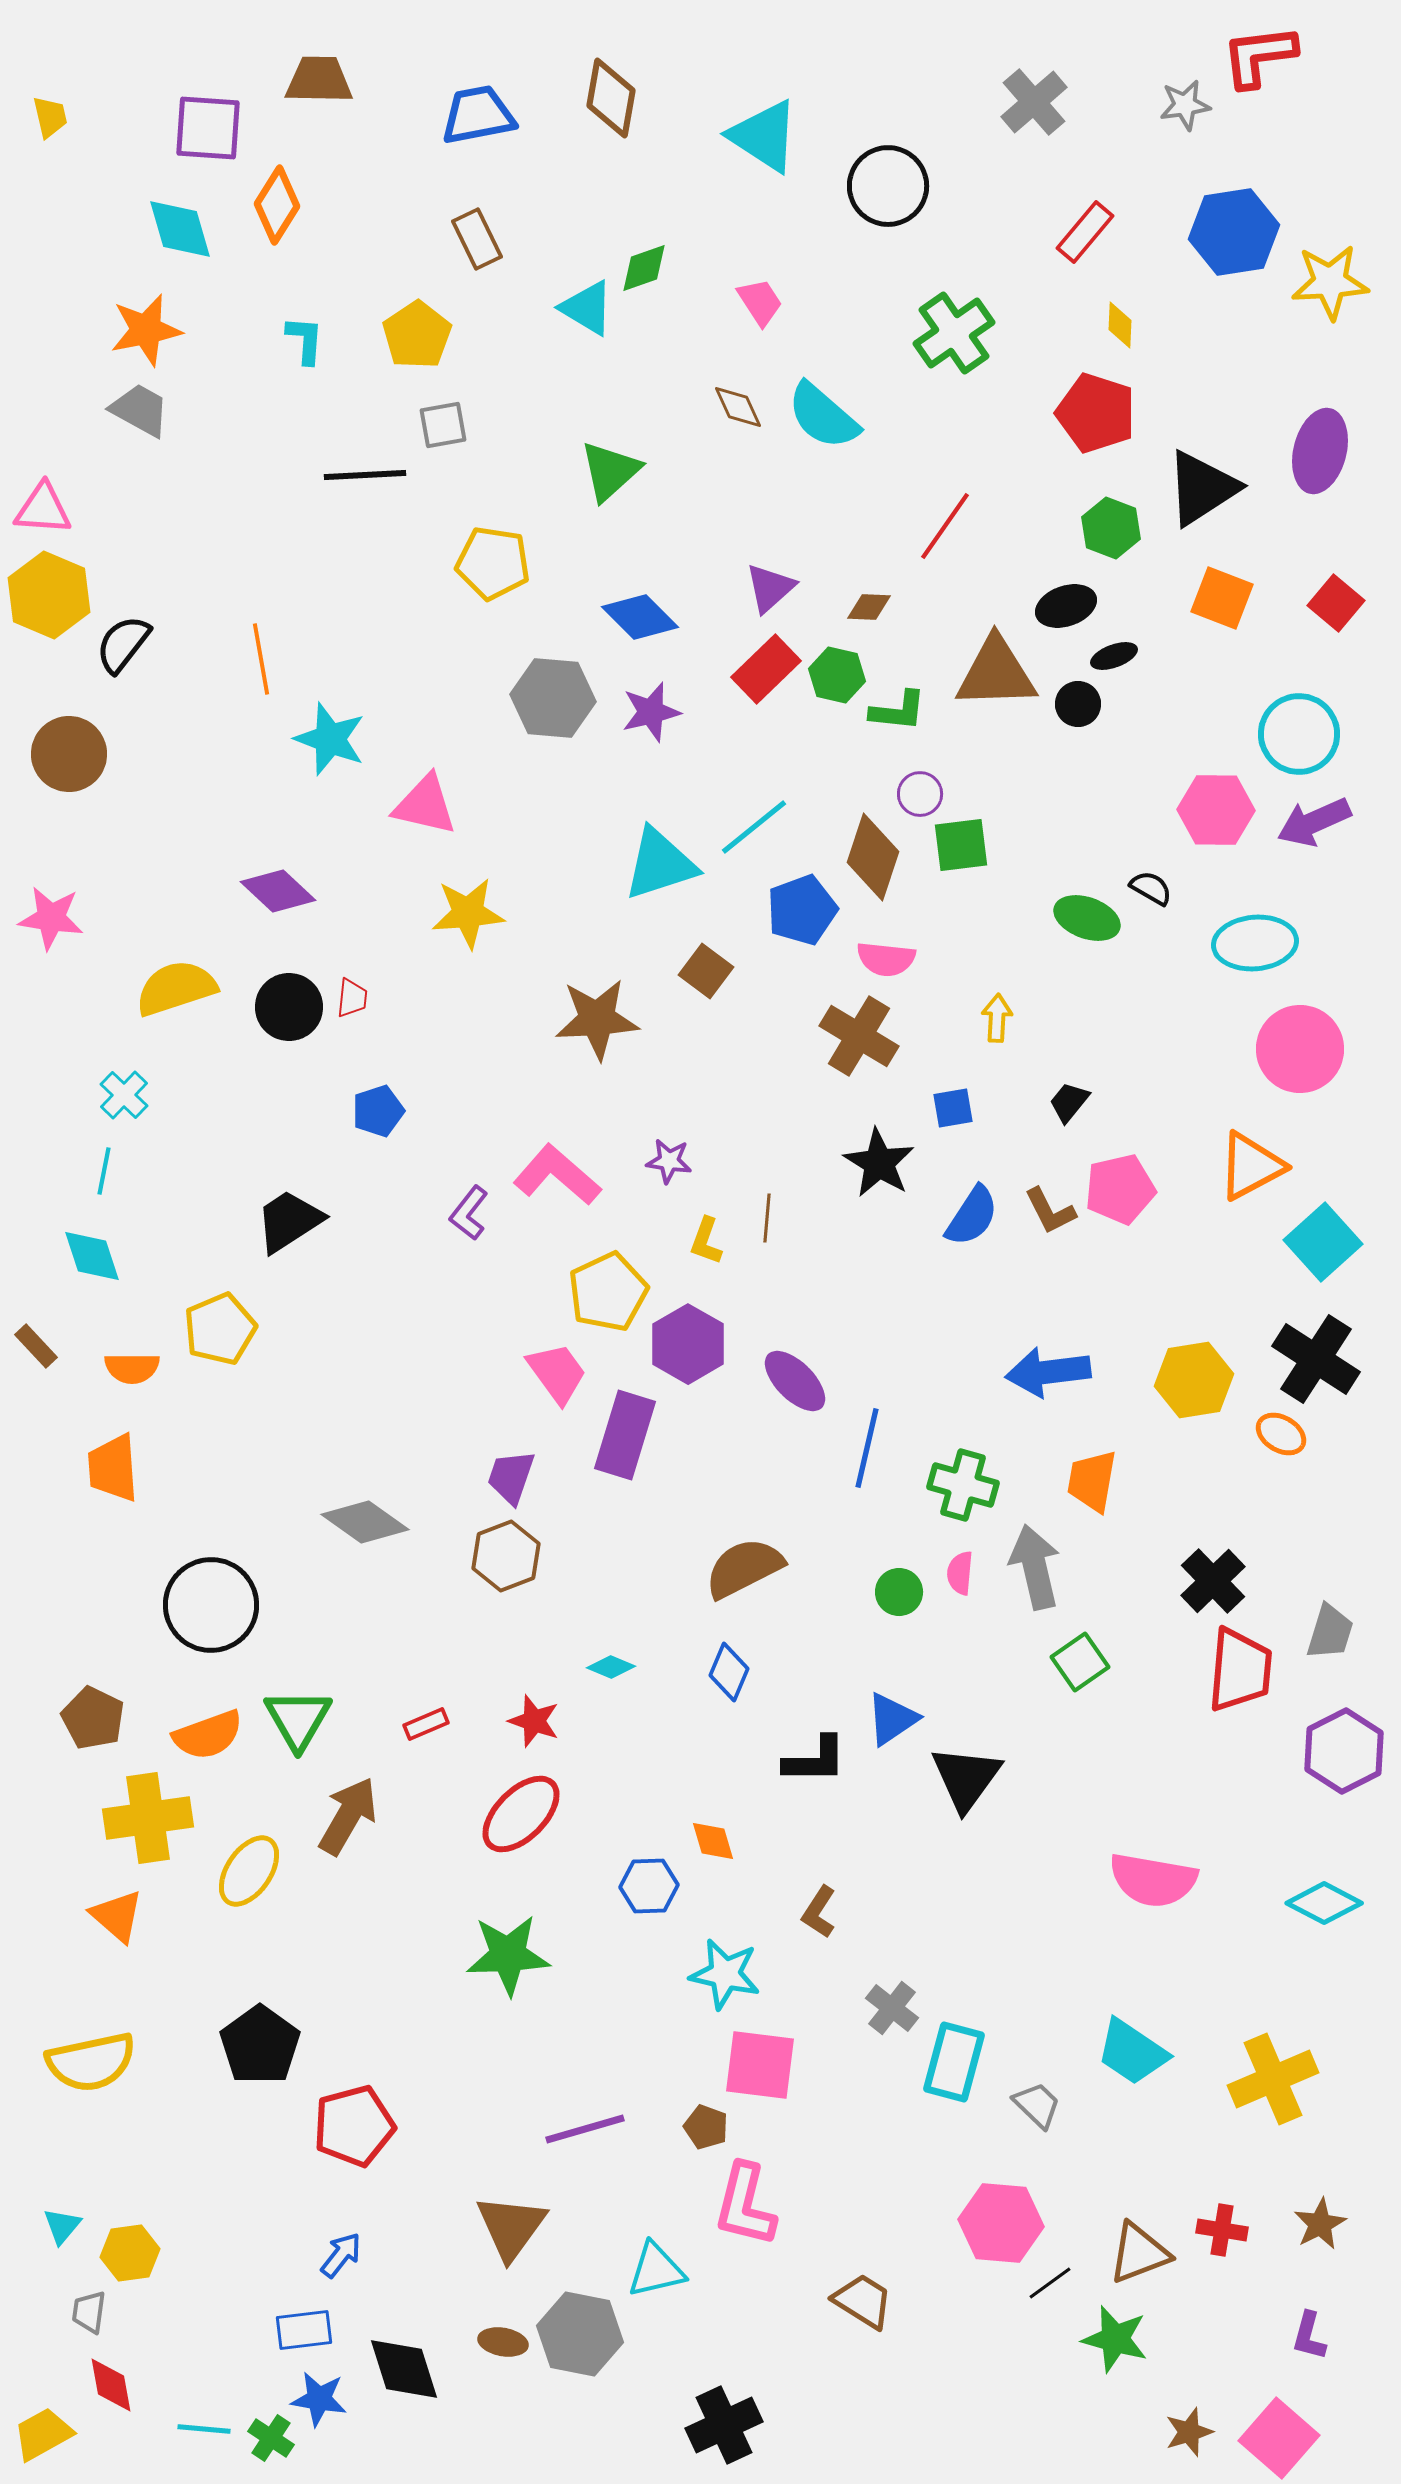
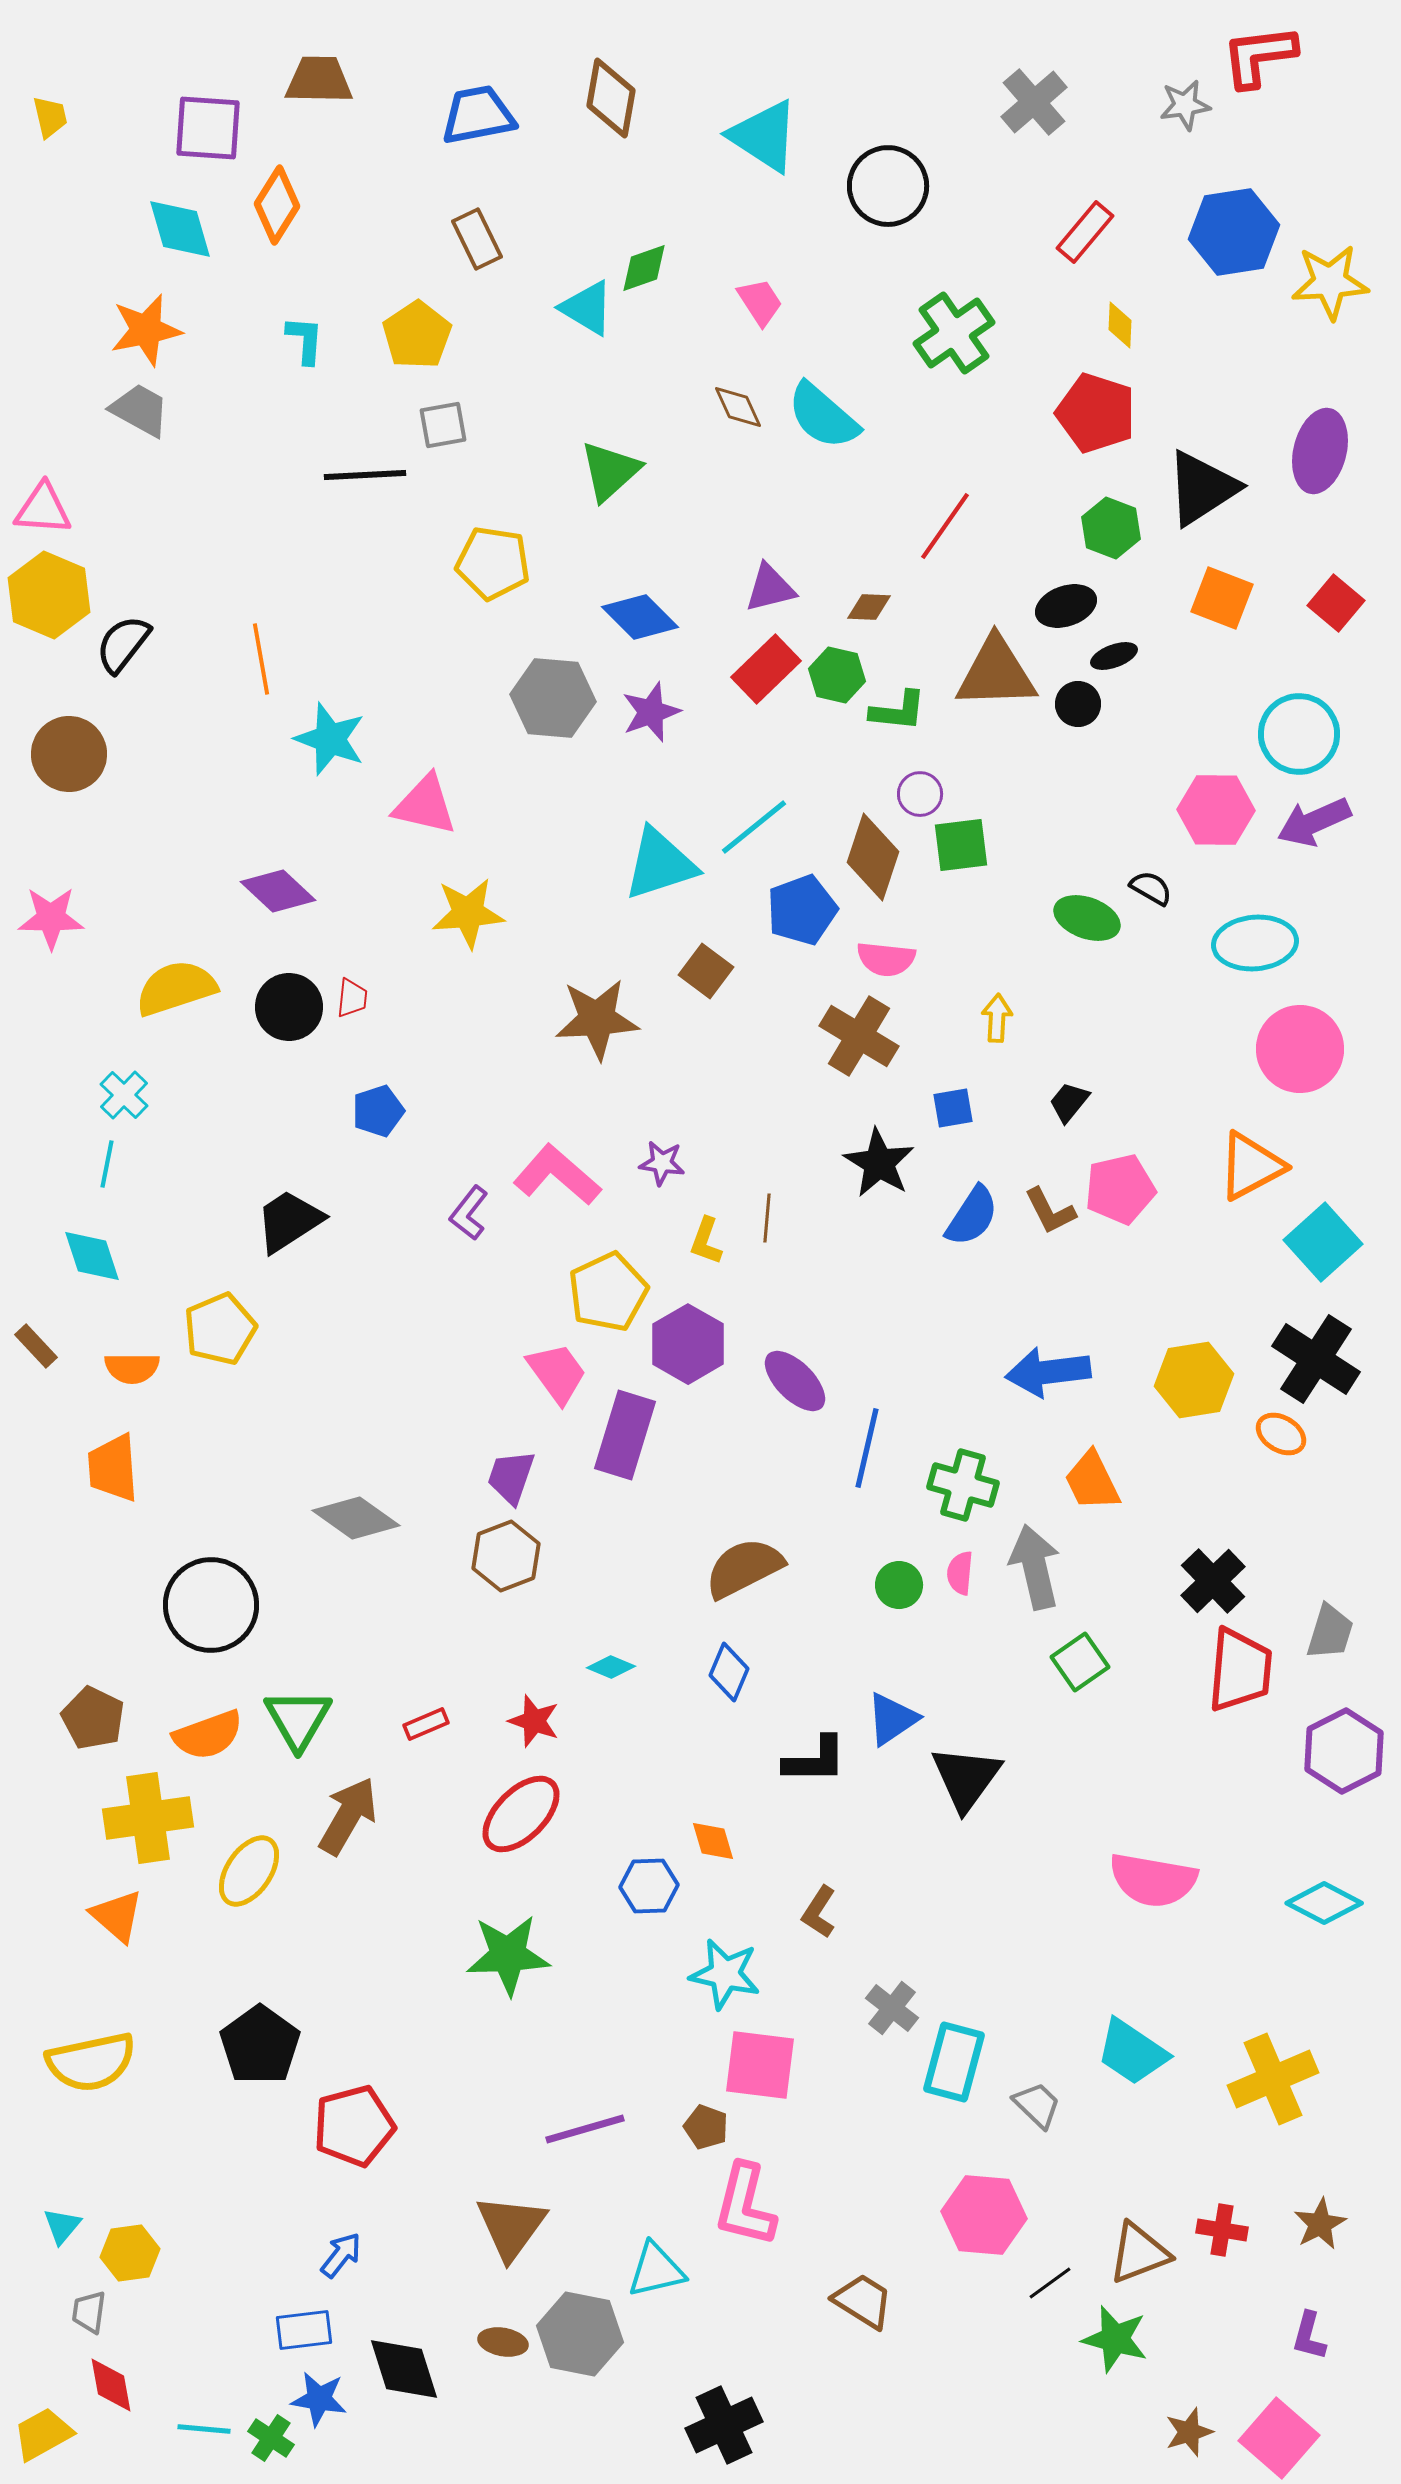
purple triangle at (770, 588): rotated 28 degrees clockwise
purple star at (651, 712): rotated 6 degrees counterclockwise
pink star at (51, 918): rotated 8 degrees counterclockwise
purple star at (669, 1161): moved 7 px left, 2 px down
cyan line at (104, 1171): moved 3 px right, 7 px up
orange trapezoid at (1092, 1481): rotated 36 degrees counterclockwise
gray diamond at (365, 1522): moved 9 px left, 4 px up
green circle at (899, 1592): moved 7 px up
pink hexagon at (1001, 2223): moved 17 px left, 8 px up
